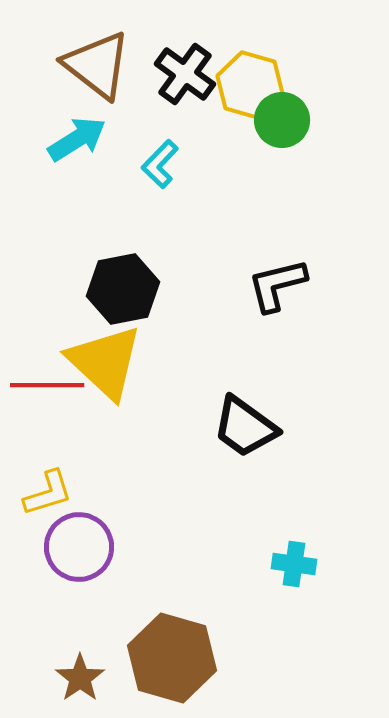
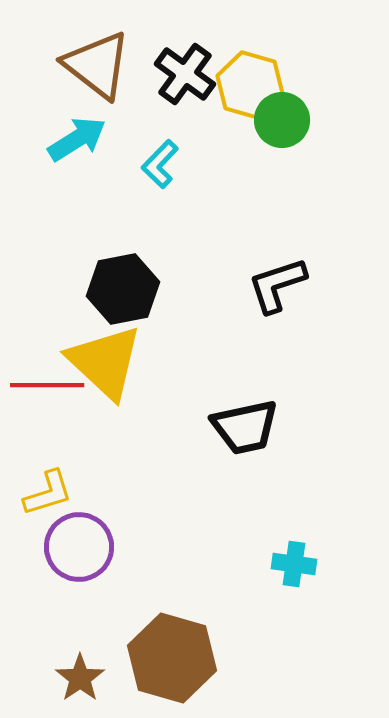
black L-shape: rotated 4 degrees counterclockwise
black trapezoid: rotated 48 degrees counterclockwise
